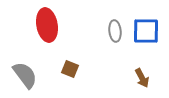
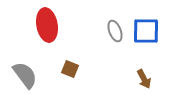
gray ellipse: rotated 15 degrees counterclockwise
brown arrow: moved 2 px right, 1 px down
